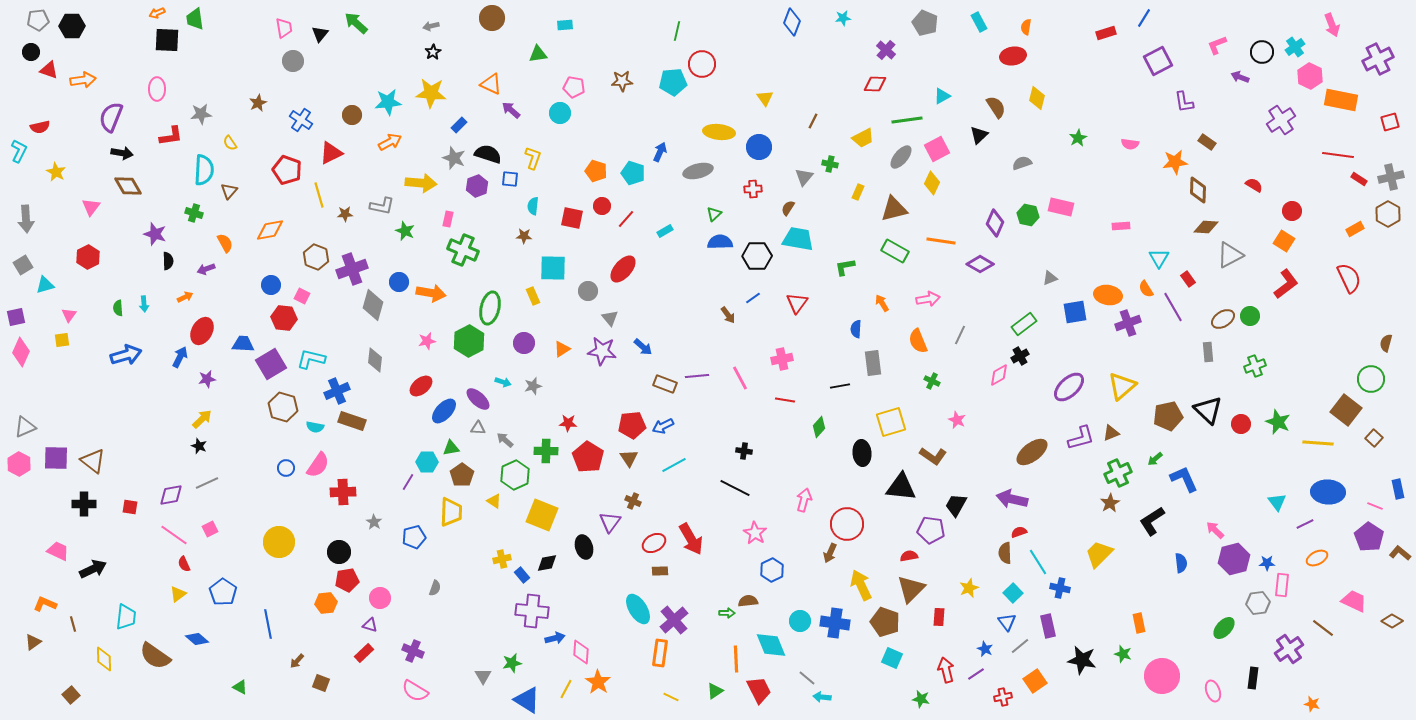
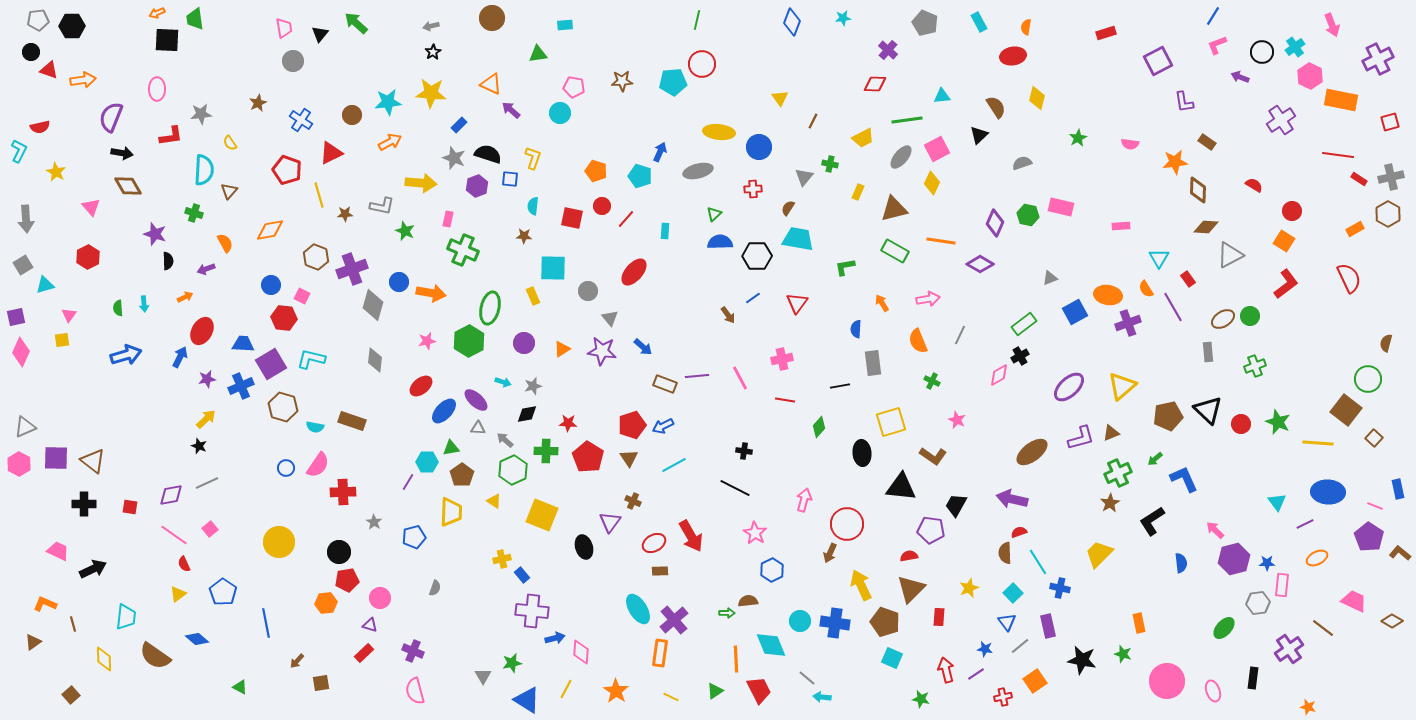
blue line at (1144, 18): moved 69 px right, 2 px up
green line at (677, 31): moved 20 px right, 11 px up
purple cross at (886, 50): moved 2 px right
cyan triangle at (942, 96): rotated 24 degrees clockwise
yellow triangle at (765, 98): moved 15 px right
cyan pentagon at (633, 173): moved 7 px right, 3 px down
pink triangle at (91, 207): rotated 18 degrees counterclockwise
cyan rectangle at (665, 231): rotated 56 degrees counterclockwise
red ellipse at (623, 269): moved 11 px right, 3 px down
blue square at (1075, 312): rotated 20 degrees counterclockwise
green circle at (1371, 379): moved 3 px left
blue cross at (337, 391): moved 96 px left, 5 px up
purple ellipse at (478, 399): moved 2 px left, 1 px down
yellow arrow at (202, 419): moved 4 px right
red pentagon at (632, 425): rotated 12 degrees counterclockwise
green hexagon at (515, 475): moved 2 px left, 5 px up
pink square at (210, 529): rotated 14 degrees counterclockwise
red arrow at (691, 539): moved 3 px up
black diamond at (547, 563): moved 20 px left, 149 px up
blue line at (268, 624): moved 2 px left, 1 px up
blue star at (985, 649): rotated 14 degrees counterclockwise
pink circle at (1162, 676): moved 5 px right, 5 px down
orange star at (598, 682): moved 18 px right, 9 px down
brown square at (321, 683): rotated 30 degrees counterclockwise
pink semicircle at (415, 691): rotated 44 degrees clockwise
orange star at (1312, 704): moved 4 px left, 3 px down
